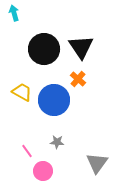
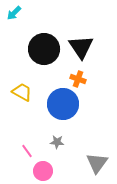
cyan arrow: rotated 119 degrees counterclockwise
orange cross: rotated 21 degrees counterclockwise
blue circle: moved 9 px right, 4 px down
